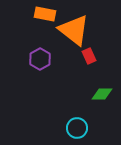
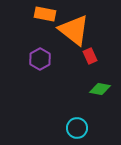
red rectangle: moved 1 px right
green diamond: moved 2 px left, 5 px up; rotated 10 degrees clockwise
